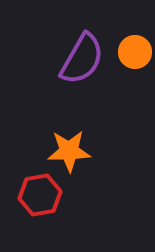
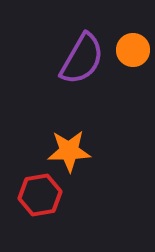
orange circle: moved 2 px left, 2 px up
